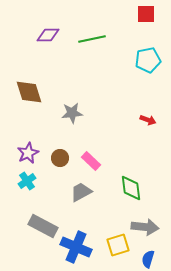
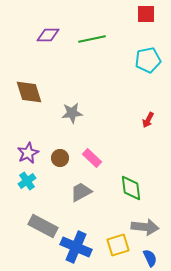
red arrow: rotated 98 degrees clockwise
pink rectangle: moved 1 px right, 3 px up
blue semicircle: moved 2 px right, 1 px up; rotated 138 degrees clockwise
